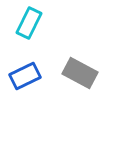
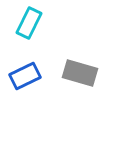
gray rectangle: rotated 12 degrees counterclockwise
